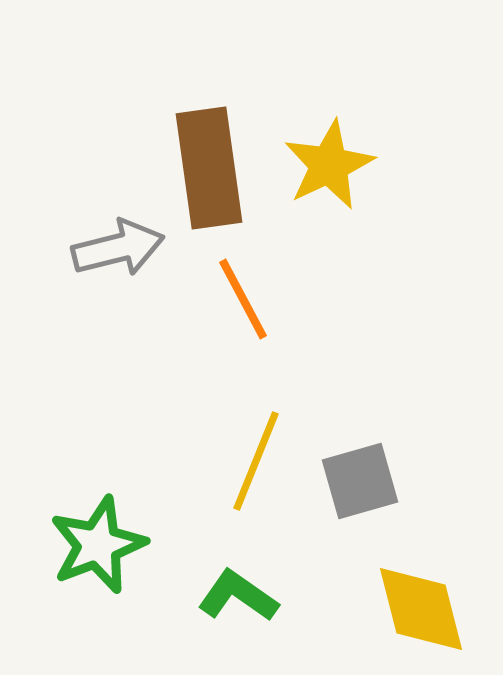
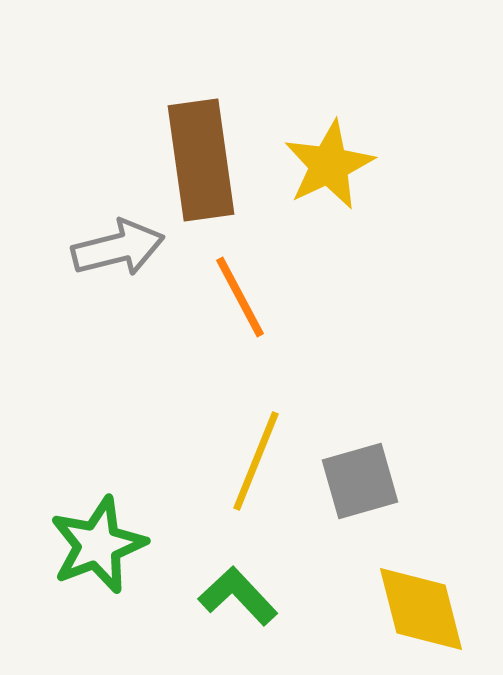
brown rectangle: moved 8 px left, 8 px up
orange line: moved 3 px left, 2 px up
green L-shape: rotated 12 degrees clockwise
